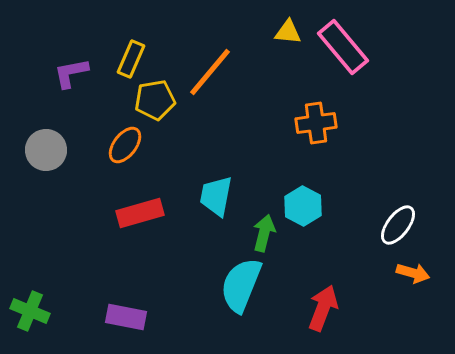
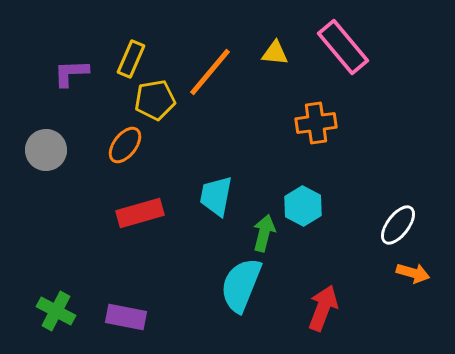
yellow triangle: moved 13 px left, 21 px down
purple L-shape: rotated 9 degrees clockwise
green cross: moved 26 px right; rotated 6 degrees clockwise
